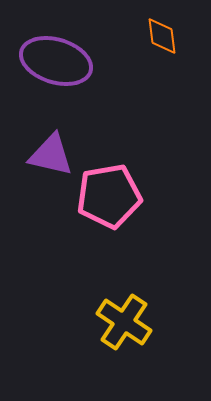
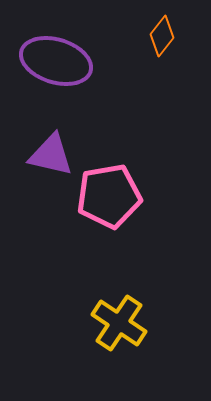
orange diamond: rotated 45 degrees clockwise
yellow cross: moved 5 px left, 1 px down
